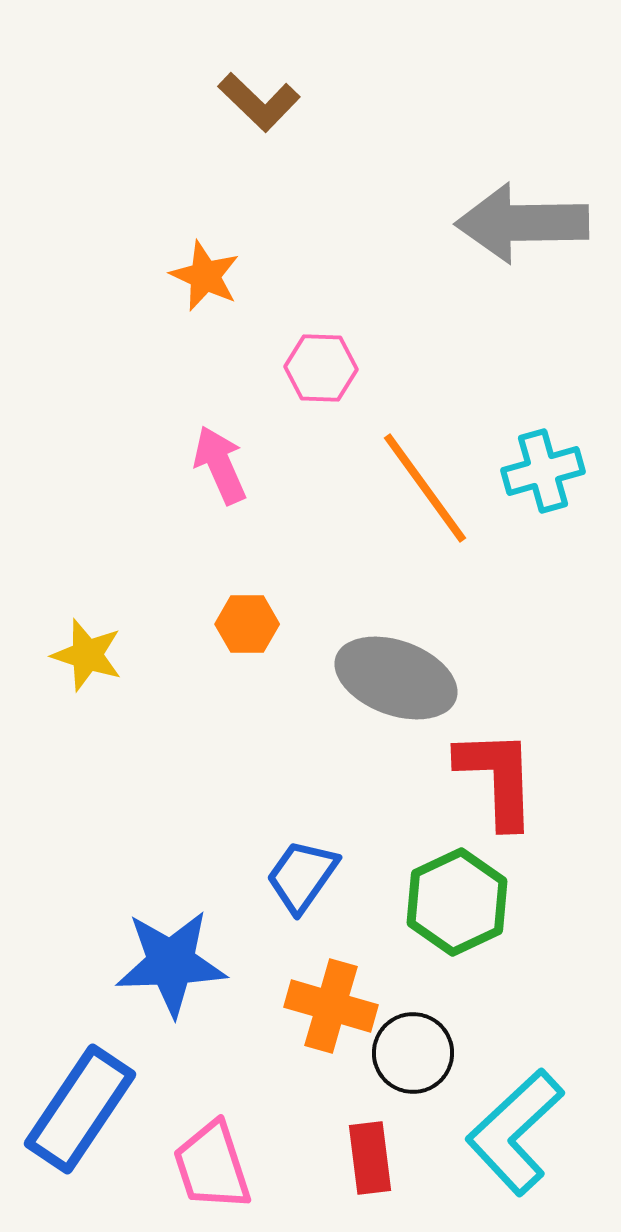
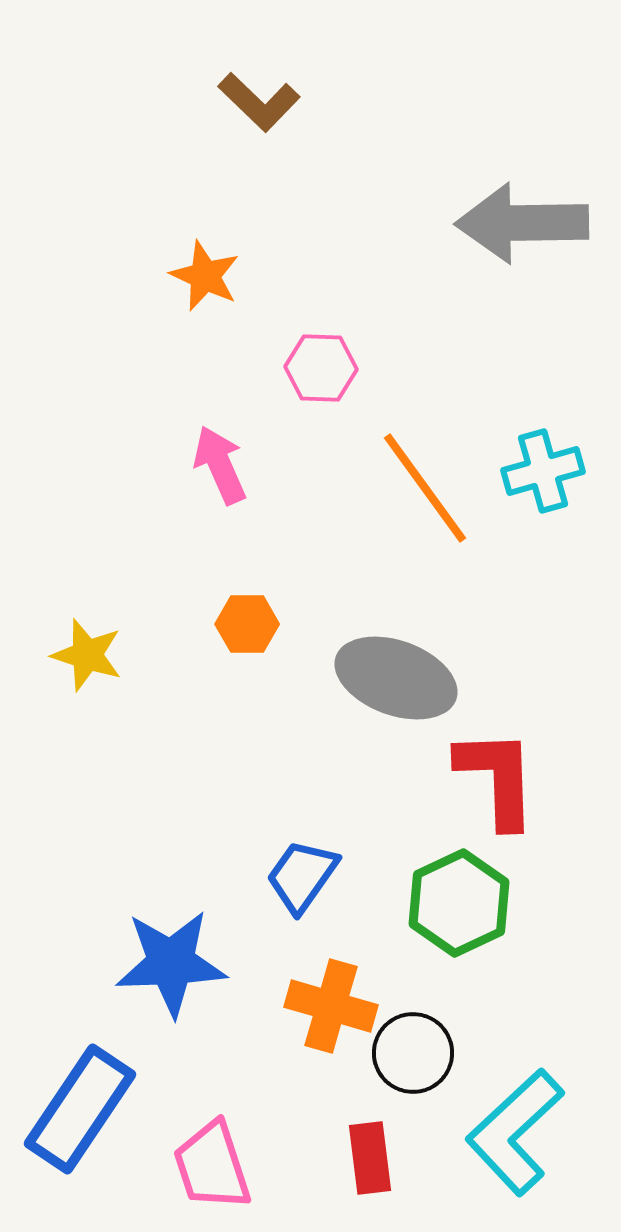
green hexagon: moved 2 px right, 1 px down
